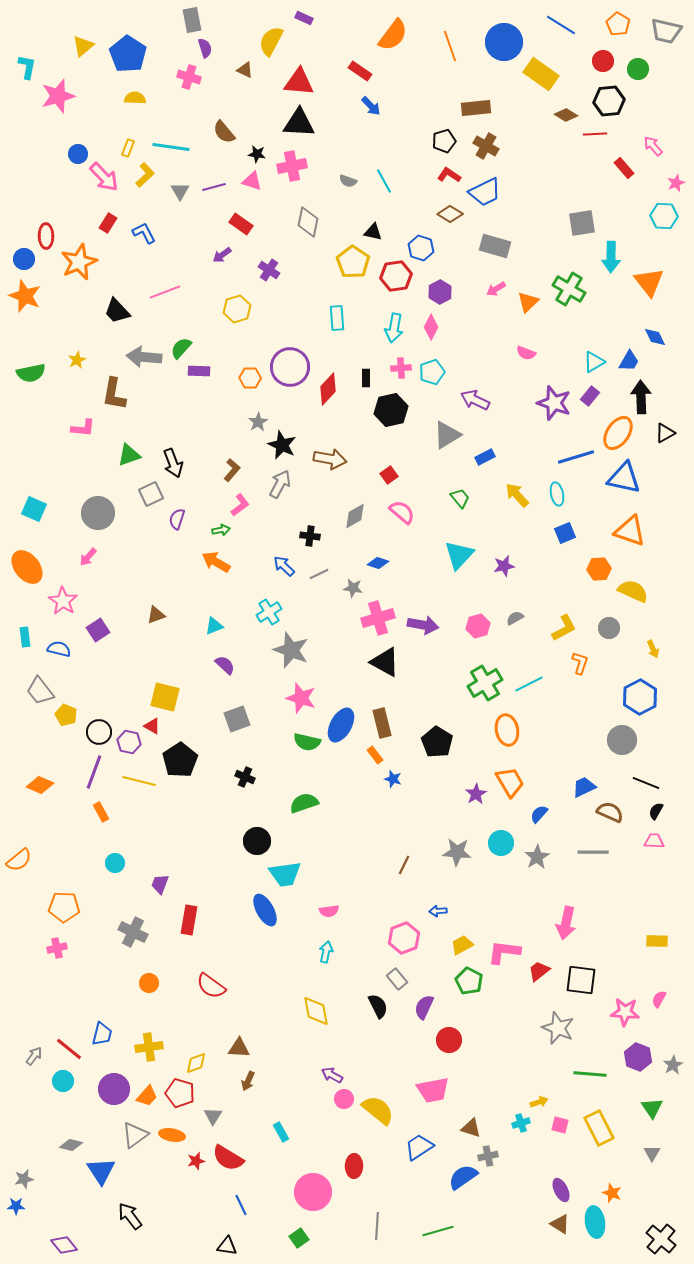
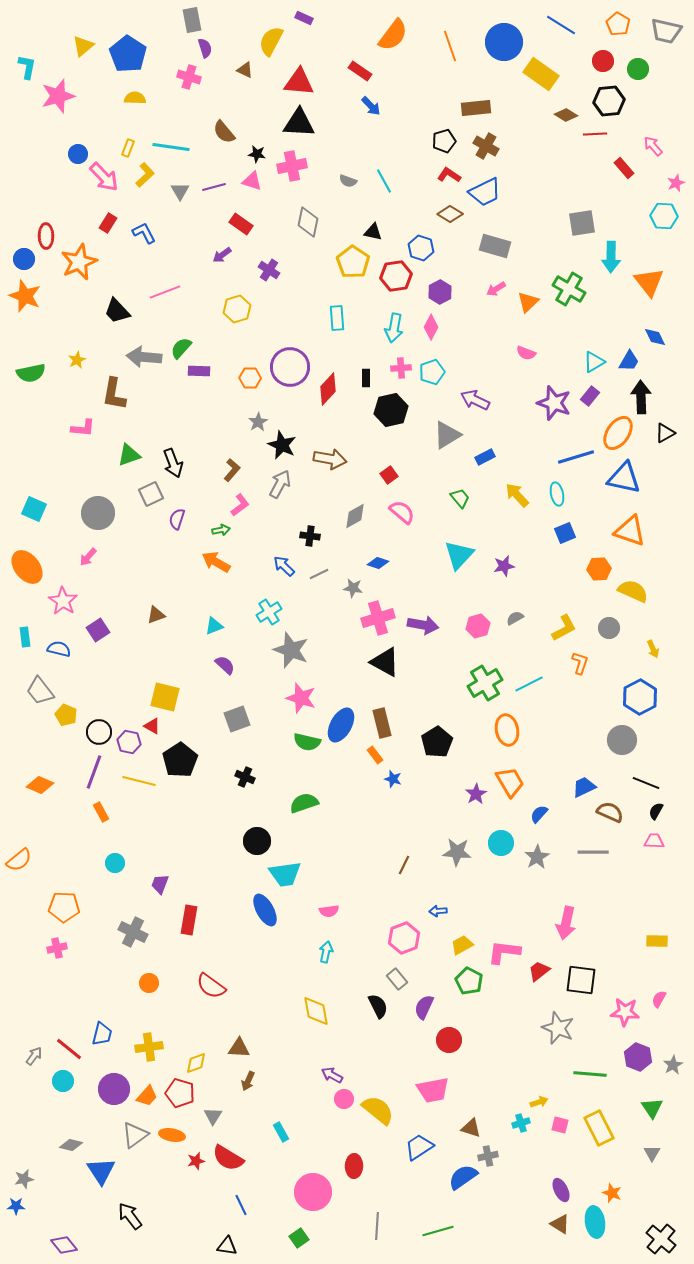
black pentagon at (437, 742): rotated 8 degrees clockwise
